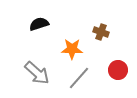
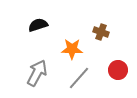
black semicircle: moved 1 px left, 1 px down
gray arrow: rotated 104 degrees counterclockwise
